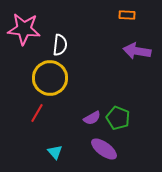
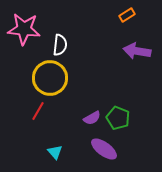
orange rectangle: rotated 35 degrees counterclockwise
red line: moved 1 px right, 2 px up
